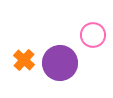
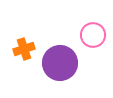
orange cross: moved 11 px up; rotated 30 degrees clockwise
